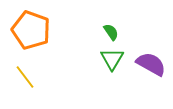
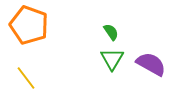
orange pentagon: moved 2 px left, 5 px up
yellow line: moved 1 px right, 1 px down
